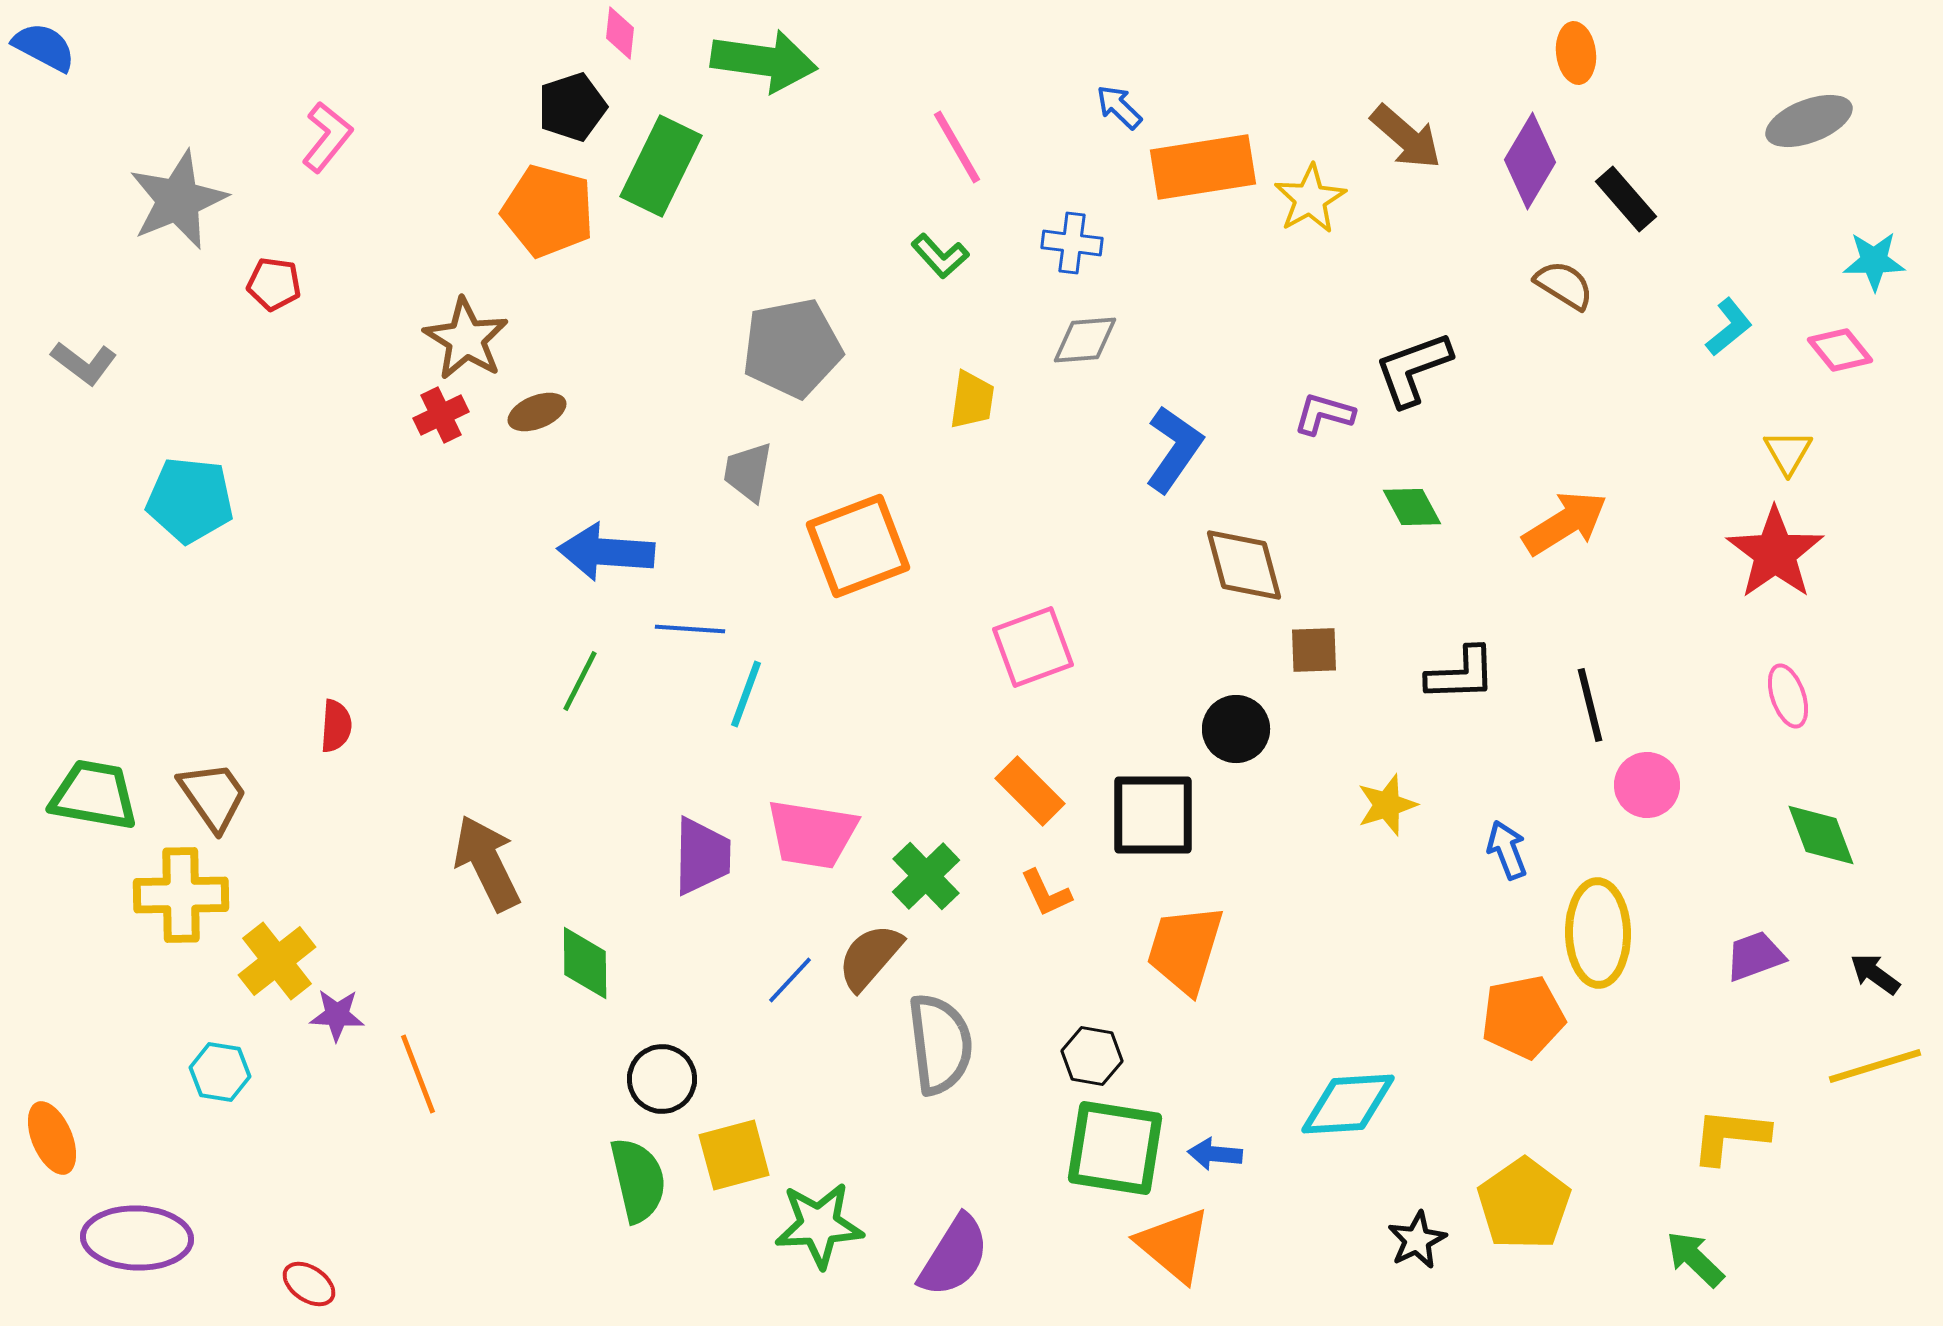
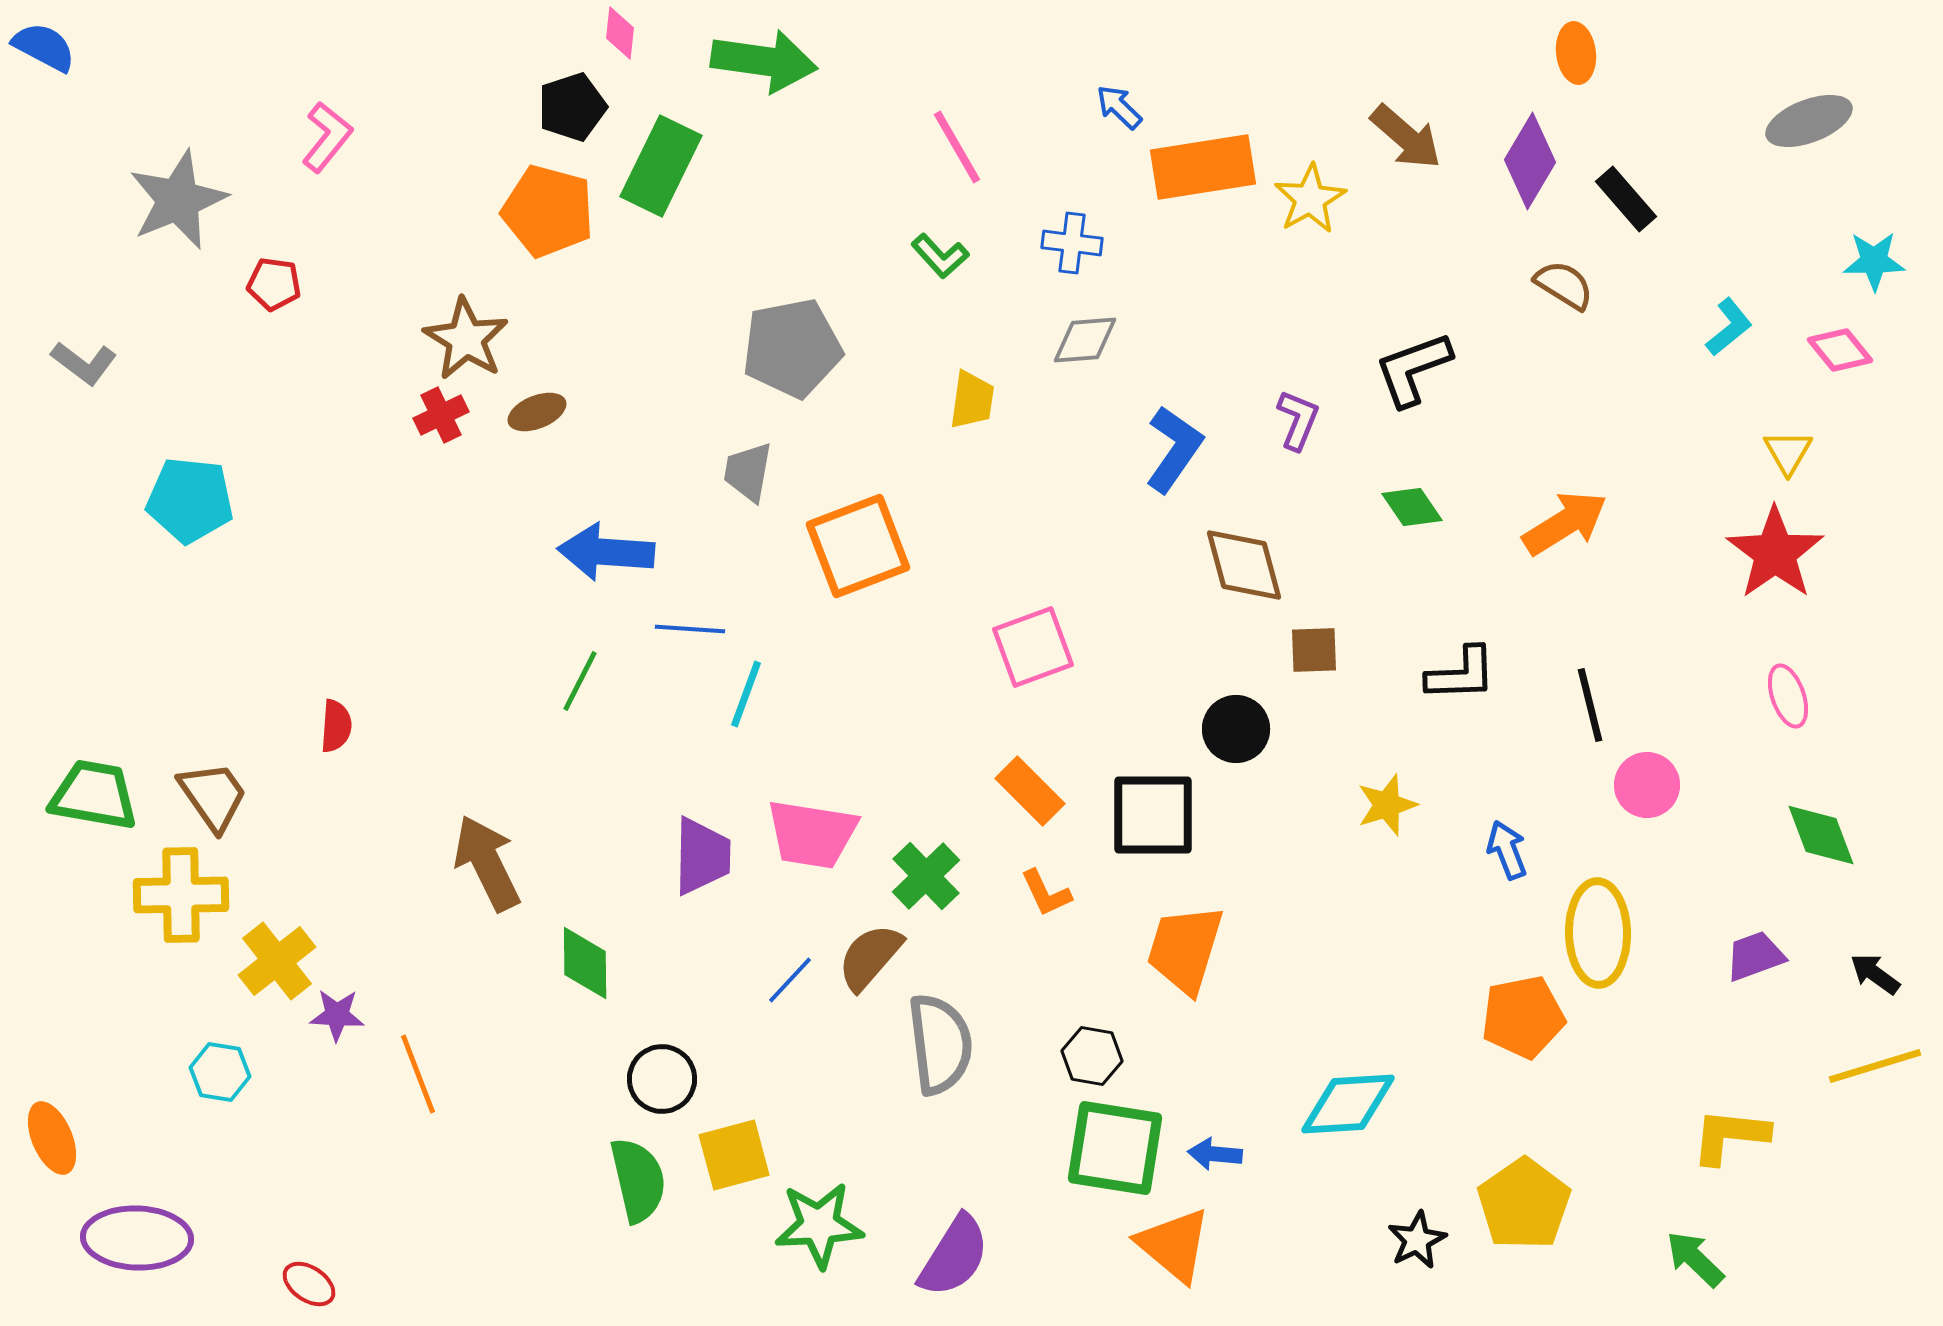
purple L-shape at (1324, 414): moved 26 px left, 6 px down; rotated 96 degrees clockwise
green diamond at (1412, 507): rotated 6 degrees counterclockwise
